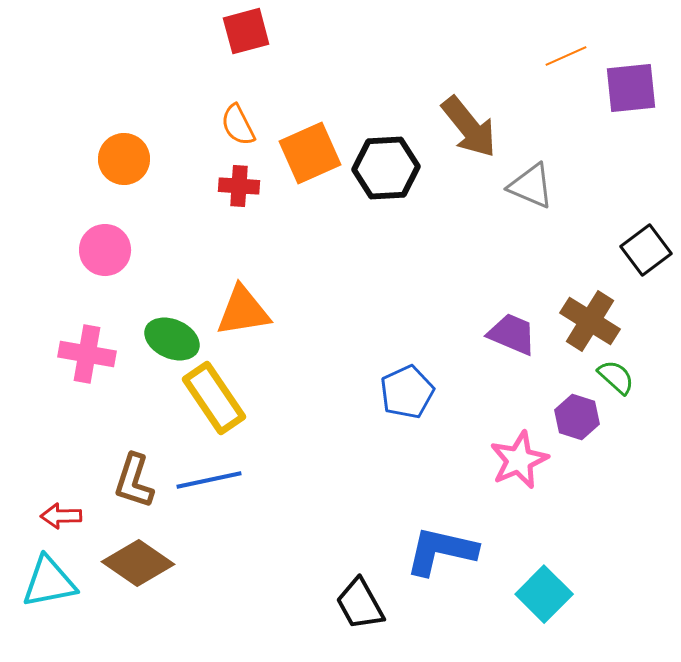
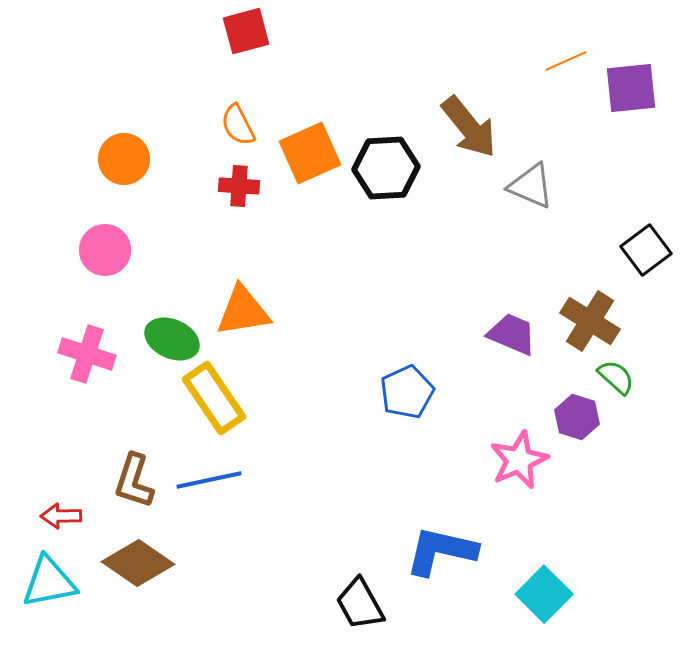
orange line: moved 5 px down
pink cross: rotated 8 degrees clockwise
